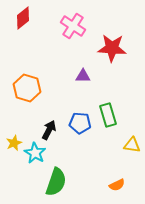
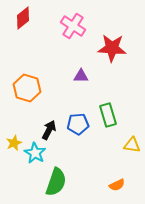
purple triangle: moved 2 px left
blue pentagon: moved 2 px left, 1 px down; rotated 10 degrees counterclockwise
